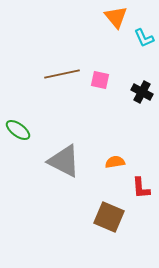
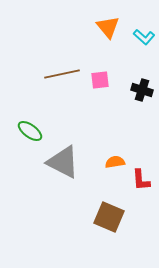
orange triangle: moved 8 px left, 10 px down
cyan L-shape: moved 1 px up; rotated 25 degrees counterclockwise
pink square: rotated 18 degrees counterclockwise
black cross: moved 2 px up; rotated 10 degrees counterclockwise
green ellipse: moved 12 px right, 1 px down
gray triangle: moved 1 px left, 1 px down
red L-shape: moved 8 px up
